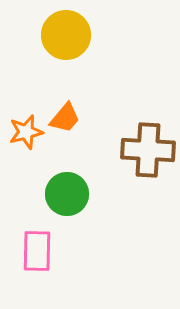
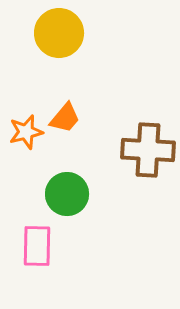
yellow circle: moved 7 px left, 2 px up
pink rectangle: moved 5 px up
